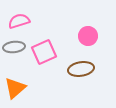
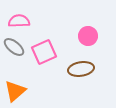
pink semicircle: rotated 15 degrees clockwise
gray ellipse: rotated 45 degrees clockwise
orange triangle: moved 3 px down
